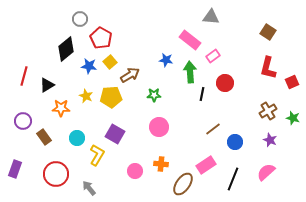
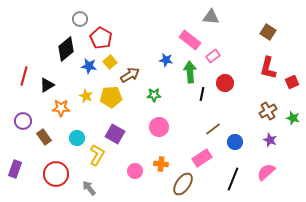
pink rectangle at (206, 165): moved 4 px left, 7 px up
